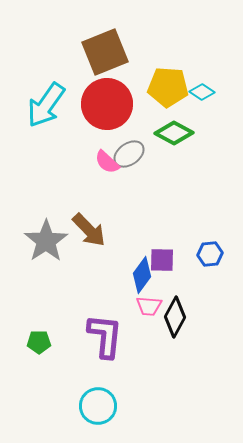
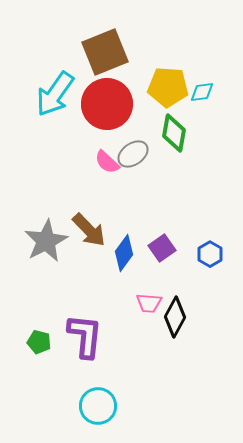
cyan diamond: rotated 40 degrees counterclockwise
cyan arrow: moved 9 px right, 11 px up
green diamond: rotated 72 degrees clockwise
gray ellipse: moved 4 px right
gray star: rotated 6 degrees clockwise
blue hexagon: rotated 25 degrees counterclockwise
purple square: moved 12 px up; rotated 36 degrees counterclockwise
blue diamond: moved 18 px left, 22 px up
pink trapezoid: moved 3 px up
purple L-shape: moved 20 px left
green pentagon: rotated 15 degrees clockwise
